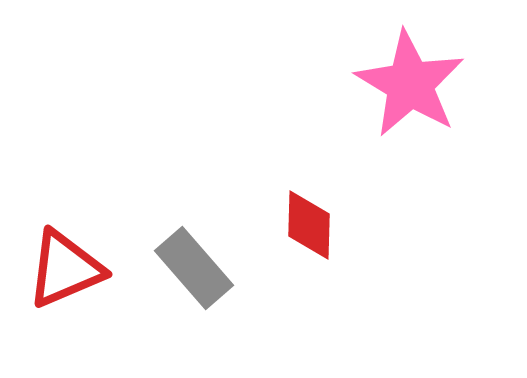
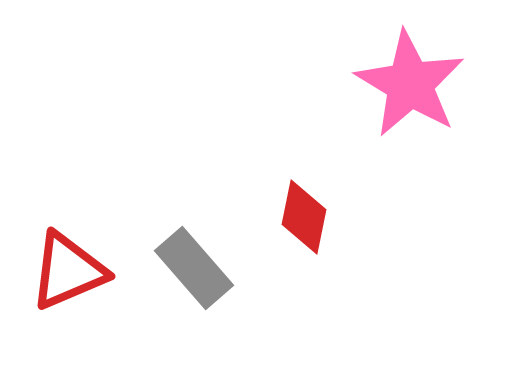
red diamond: moved 5 px left, 8 px up; rotated 10 degrees clockwise
red triangle: moved 3 px right, 2 px down
